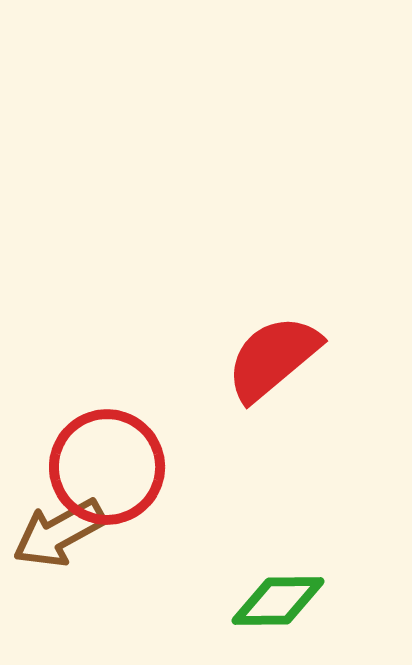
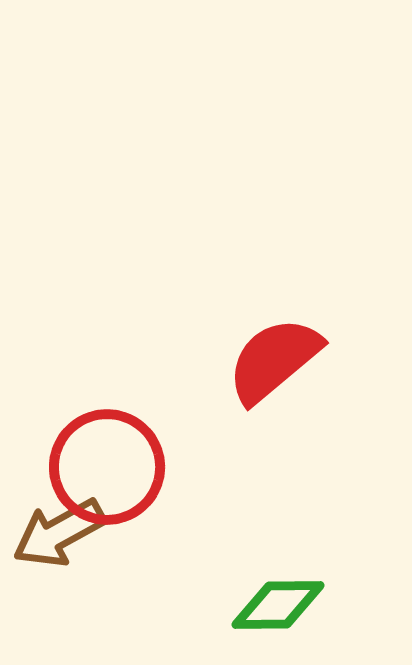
red semicircle: moved 1 px right, 2 px down
green diamond: moved 4 px down
